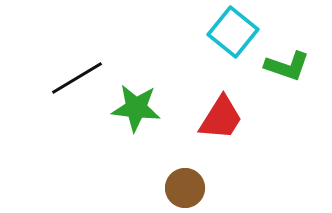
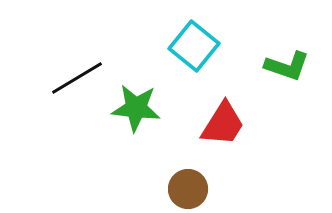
cyan square: moved 39 px left, 14 px down
red trapezoid: moved 2 px right, 6 px down
brown circle: moved 3 px right, 1 px down
